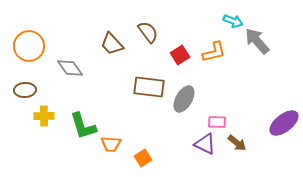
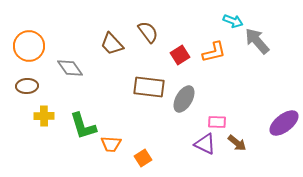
brown ellipse: moved 2 px right, 4 px up
